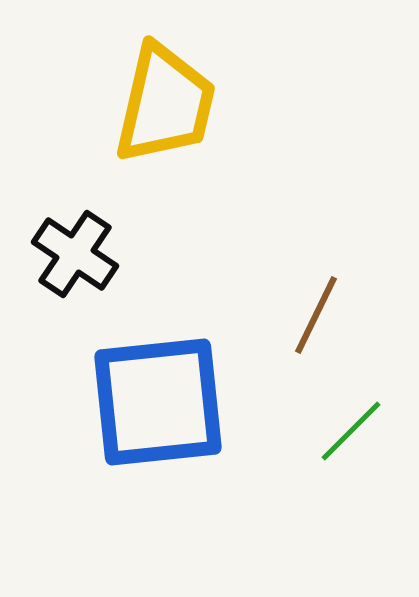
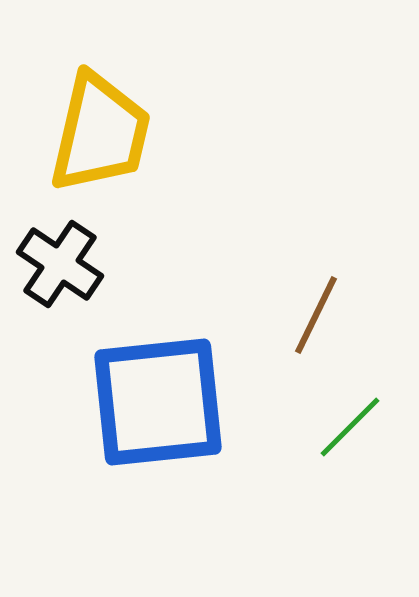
yellow trapezoid: moved 65 px left, 29 px down
black cross: moved 15 px left, 10 px down
green line: moved 1 px left, 4 px up
